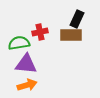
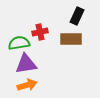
black rectangle: moved 3 px up
brown rectangle: moved 4 px down
purple triangle: rotated 15 degrees counterclockwise
